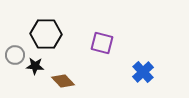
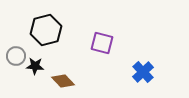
black hexagon: moved 4 px up; rotated 16 degrees counterclockwise
gray circle: moved 1 px right, 1 px down
